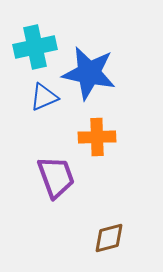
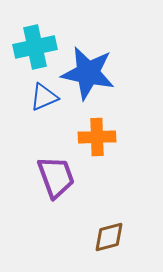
blue star: moved 1 px left
brown diamond: moved 1 px up
